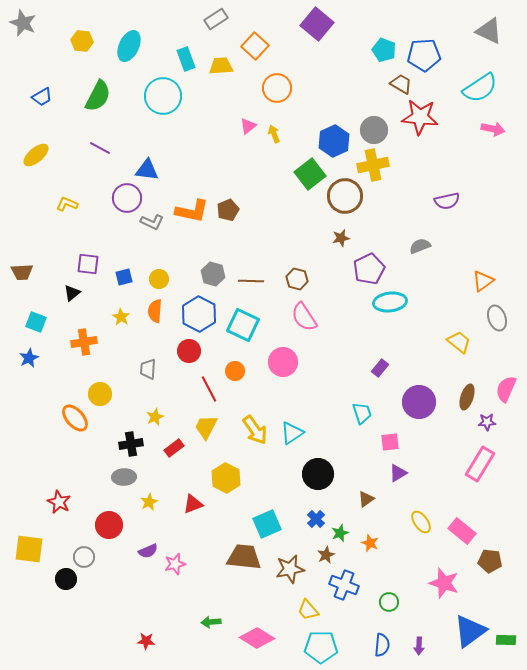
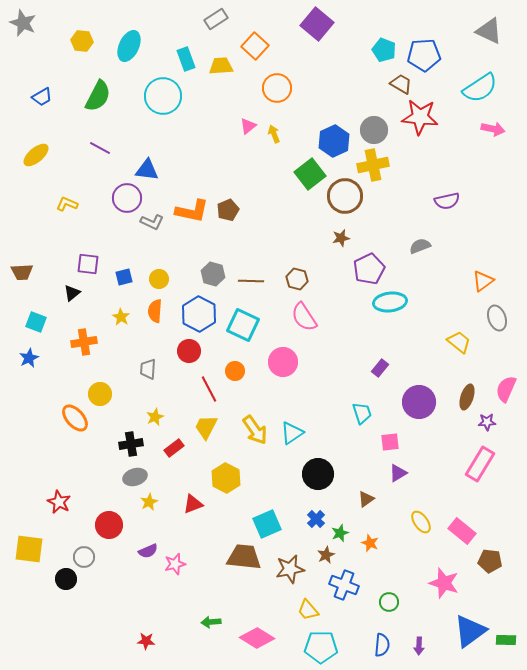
gray ellipse at (124, 477): moved 11 px right; rotated 15 degrees counterclockwise
